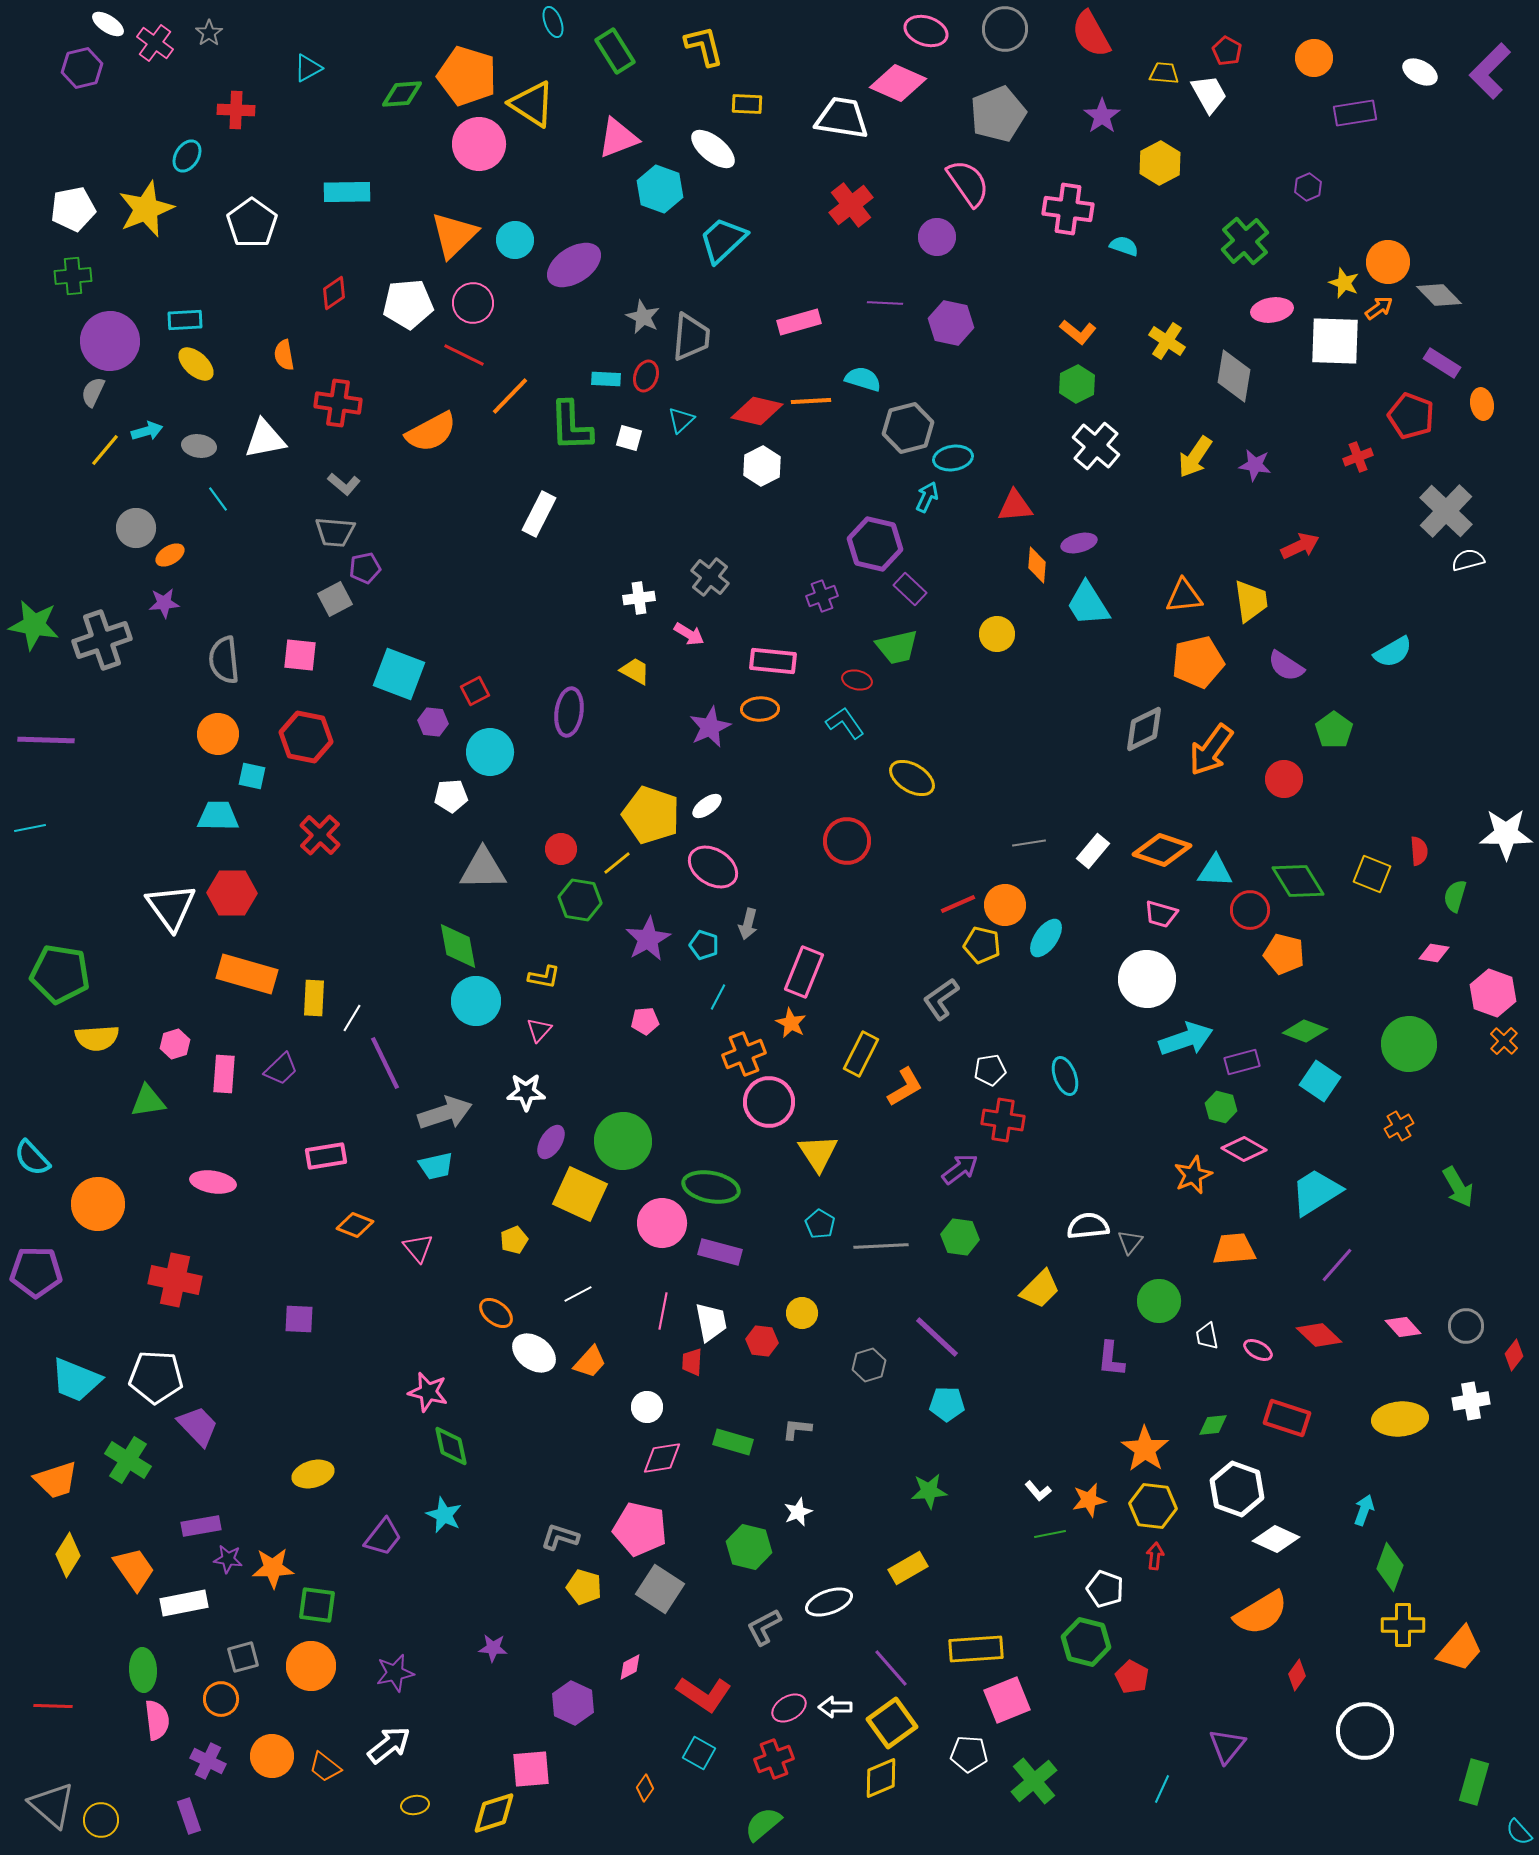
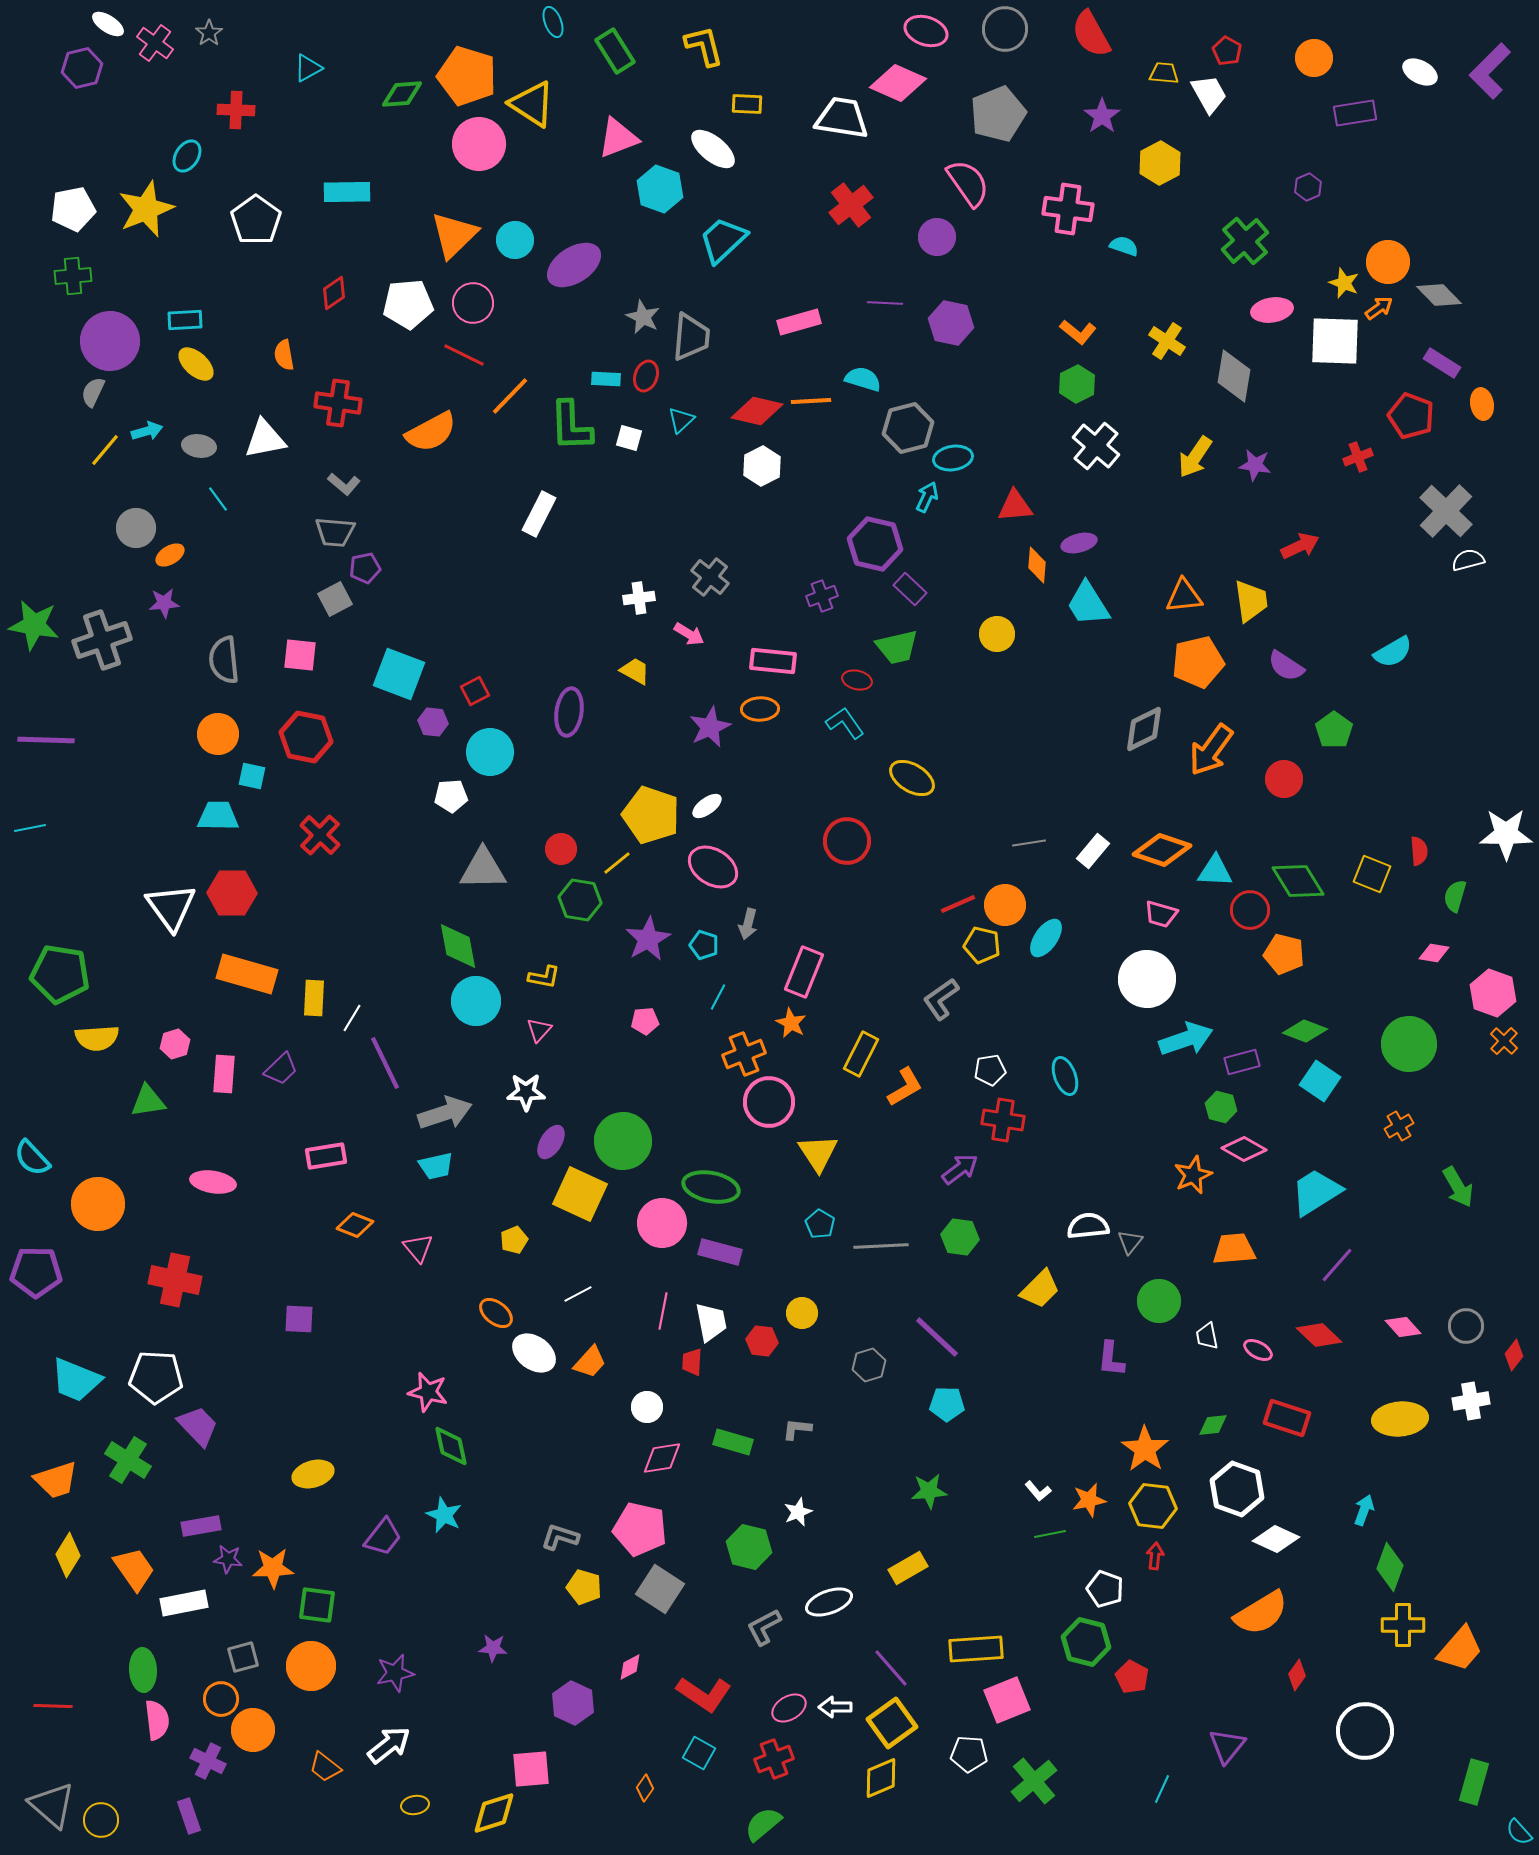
white pentagon at (252, 223): moved 4 px right, 3 px up
orange circle at (272, 1756): moved 19 px left, 26 px up
